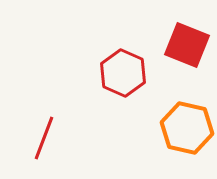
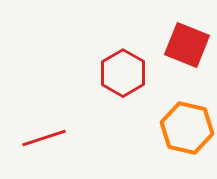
red hexagon: rotated 6 degrees clockwise
red line: rotated 51 degrees clockwise
